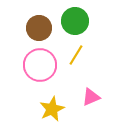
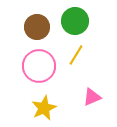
brown circle: moved 2 px left, 1 px up
pink circle: moved 1 px left, 1 px down
pink triangle: moved 1 px right
yellow star: moved 8 px left, 1 px up
